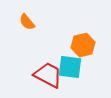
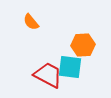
orange semicircle: moved 4 px right
orange hexagon: rotated 10 degrees clockwise
